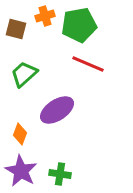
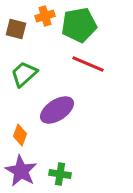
orange diamond: moved 1 px down
